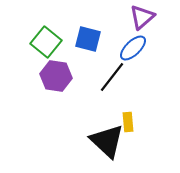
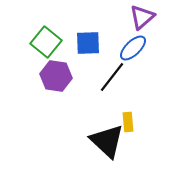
blue square: moved 4 px down; rotated 16 degrees counterclockwise
